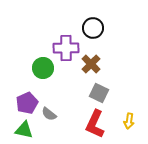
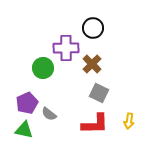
brown cross: moved 1 px right
red L-shape: rotated 116 degrees counterclockwise
